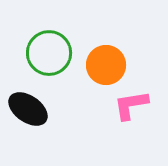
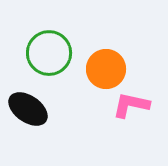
orange circle: moved 4 px down
pink L-shape: rotated 21 degrees clockwise
